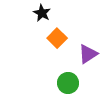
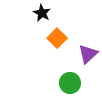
purple triangle: rotated 10 degrees counterclockwise
green circle: moved 2 px right
